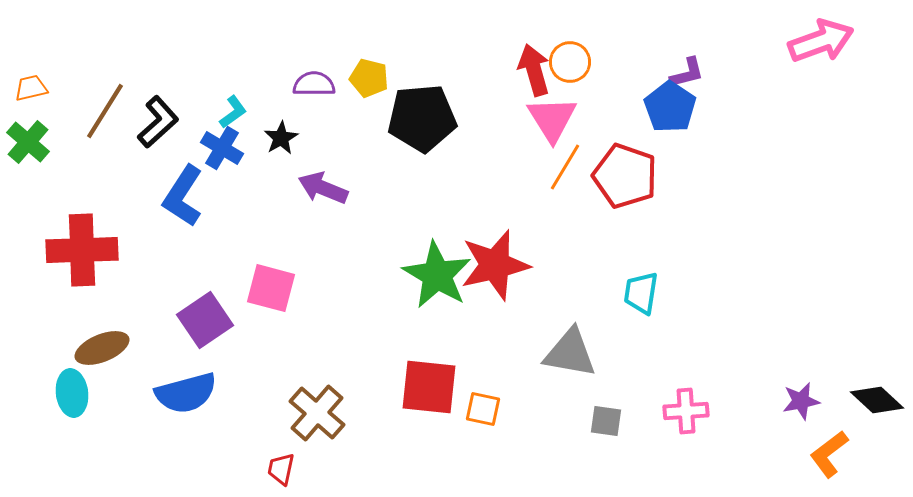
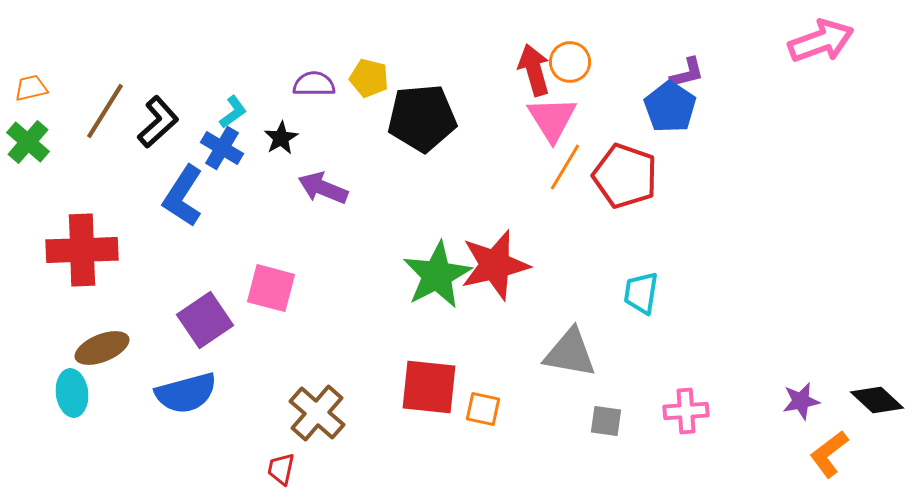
green star: rotated 14 degrees clockwise
